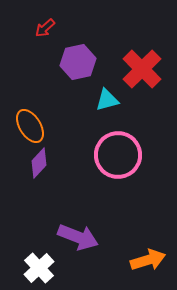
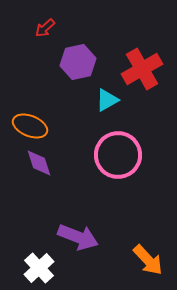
red cross: rotated 15 degrees clockwise
cyan triangle: rotated 15 degrees counterclockwise
orange ellipse: rotated 36 degrees counterclockwise
purple diamond: rotated 60 degrees counterclockwise
orange arrow: rotated 64 degrees clockwise
